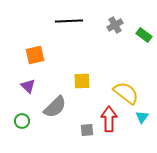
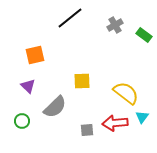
black line: moved 1 px right, 3 px up; rotated 36 degrees counterclockwise
red arrow: moved 6 px right, 4 px down; rotated 95 degrees counterclockwise
